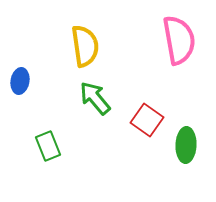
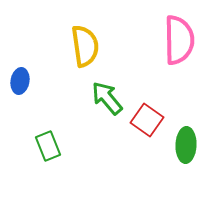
pink semicircle: rotated 9 degrees clockwise
green arrow: moved 12 px right
